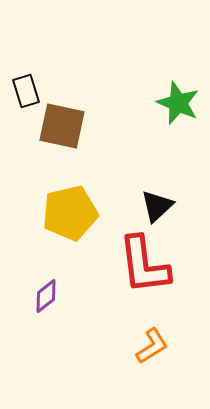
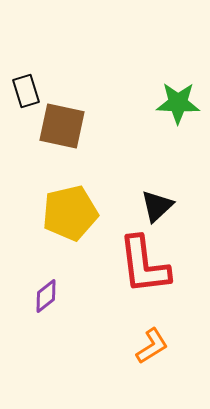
green star: rotated 21 degrees counterclockwise
